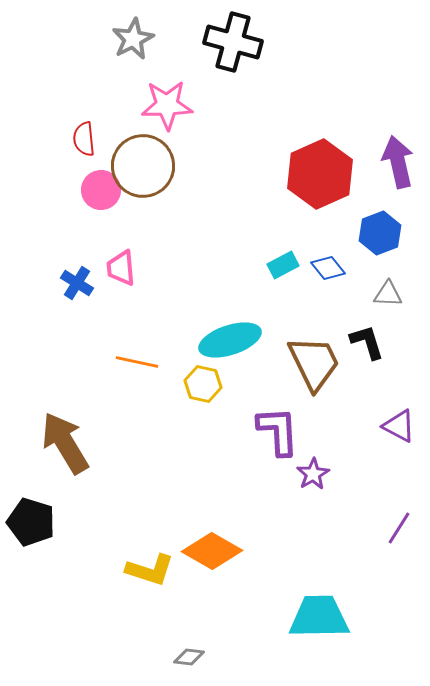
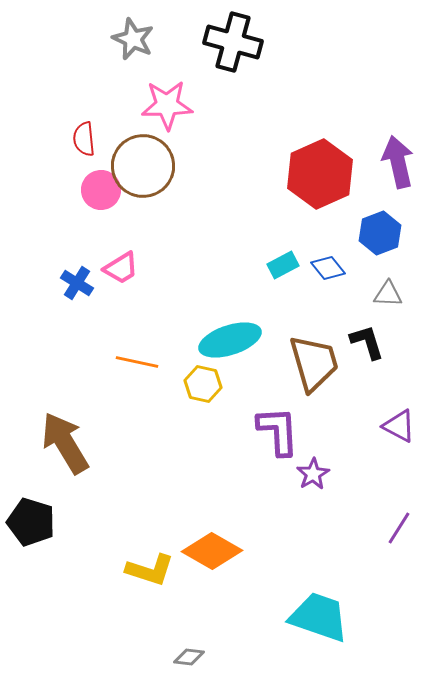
gray star: rotated 21 degrees counterclockwise
pink trapezoid: rotated 117 degrees counterclockwise
brown trapezoid: rotated 10 degrees clockwise
cyan trapezoid: rotated 20 degrees clockwise
